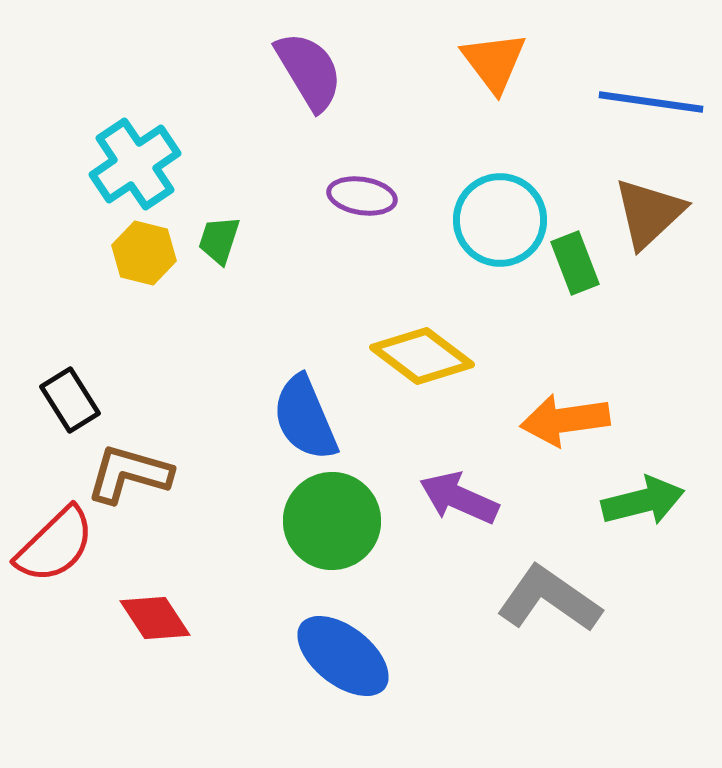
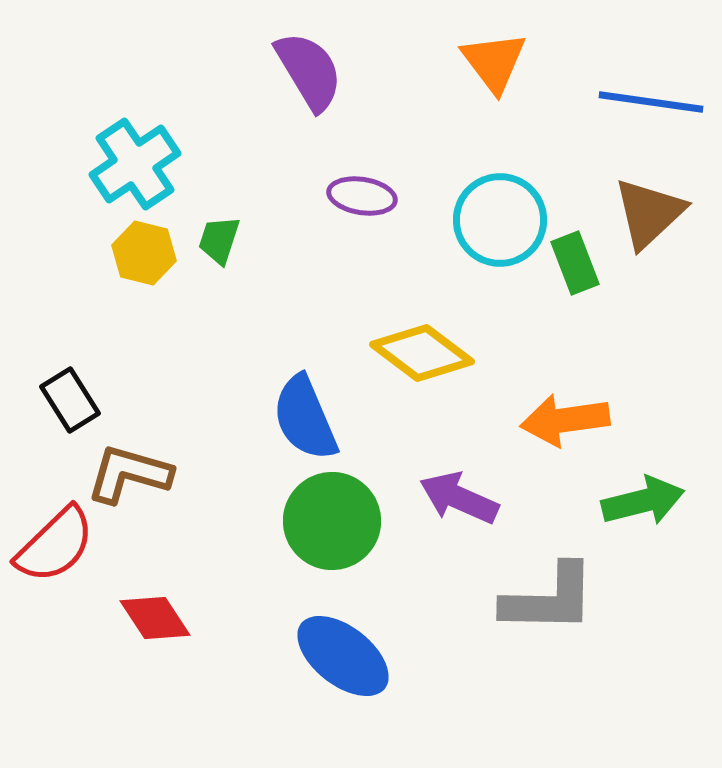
yellow diamond: moved 3 px up
gray L-shape: rotated 146 degrees clockwise
